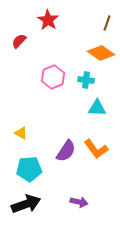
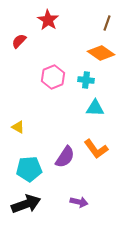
cyan triangle: moved 2 px left
yellow triangle: moved 3 px left, 6 px up
purple semicircle: moved 1 px left, 6 px down
